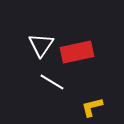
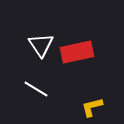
white triangle: rotated 8 degrees counterclockwise
white line: moved 16 px left, 7 px down
